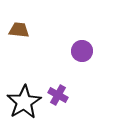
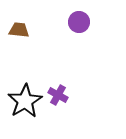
purple circle: moved 3 px left, 29 px up
black star: moved 1 px right, 1 px up
